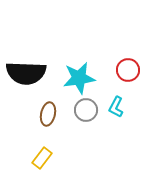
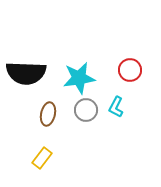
red circle: moved 2 px right
